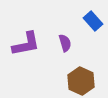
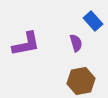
purple semicircle: moved 11 px right
brown hexagon: rotated 24 degrees clockwise
